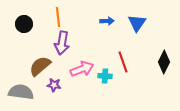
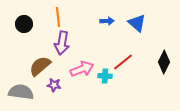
blue triangle: rotated 24 degrees counterclockwise
red line: rotated 70 degrees clockwise
